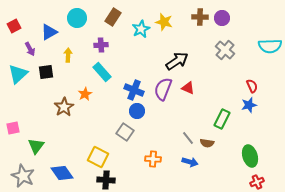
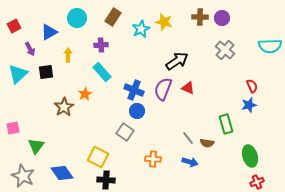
green rectangle: moved 4 px right, 5 px down; rotated 42 degrees counterclockwise
